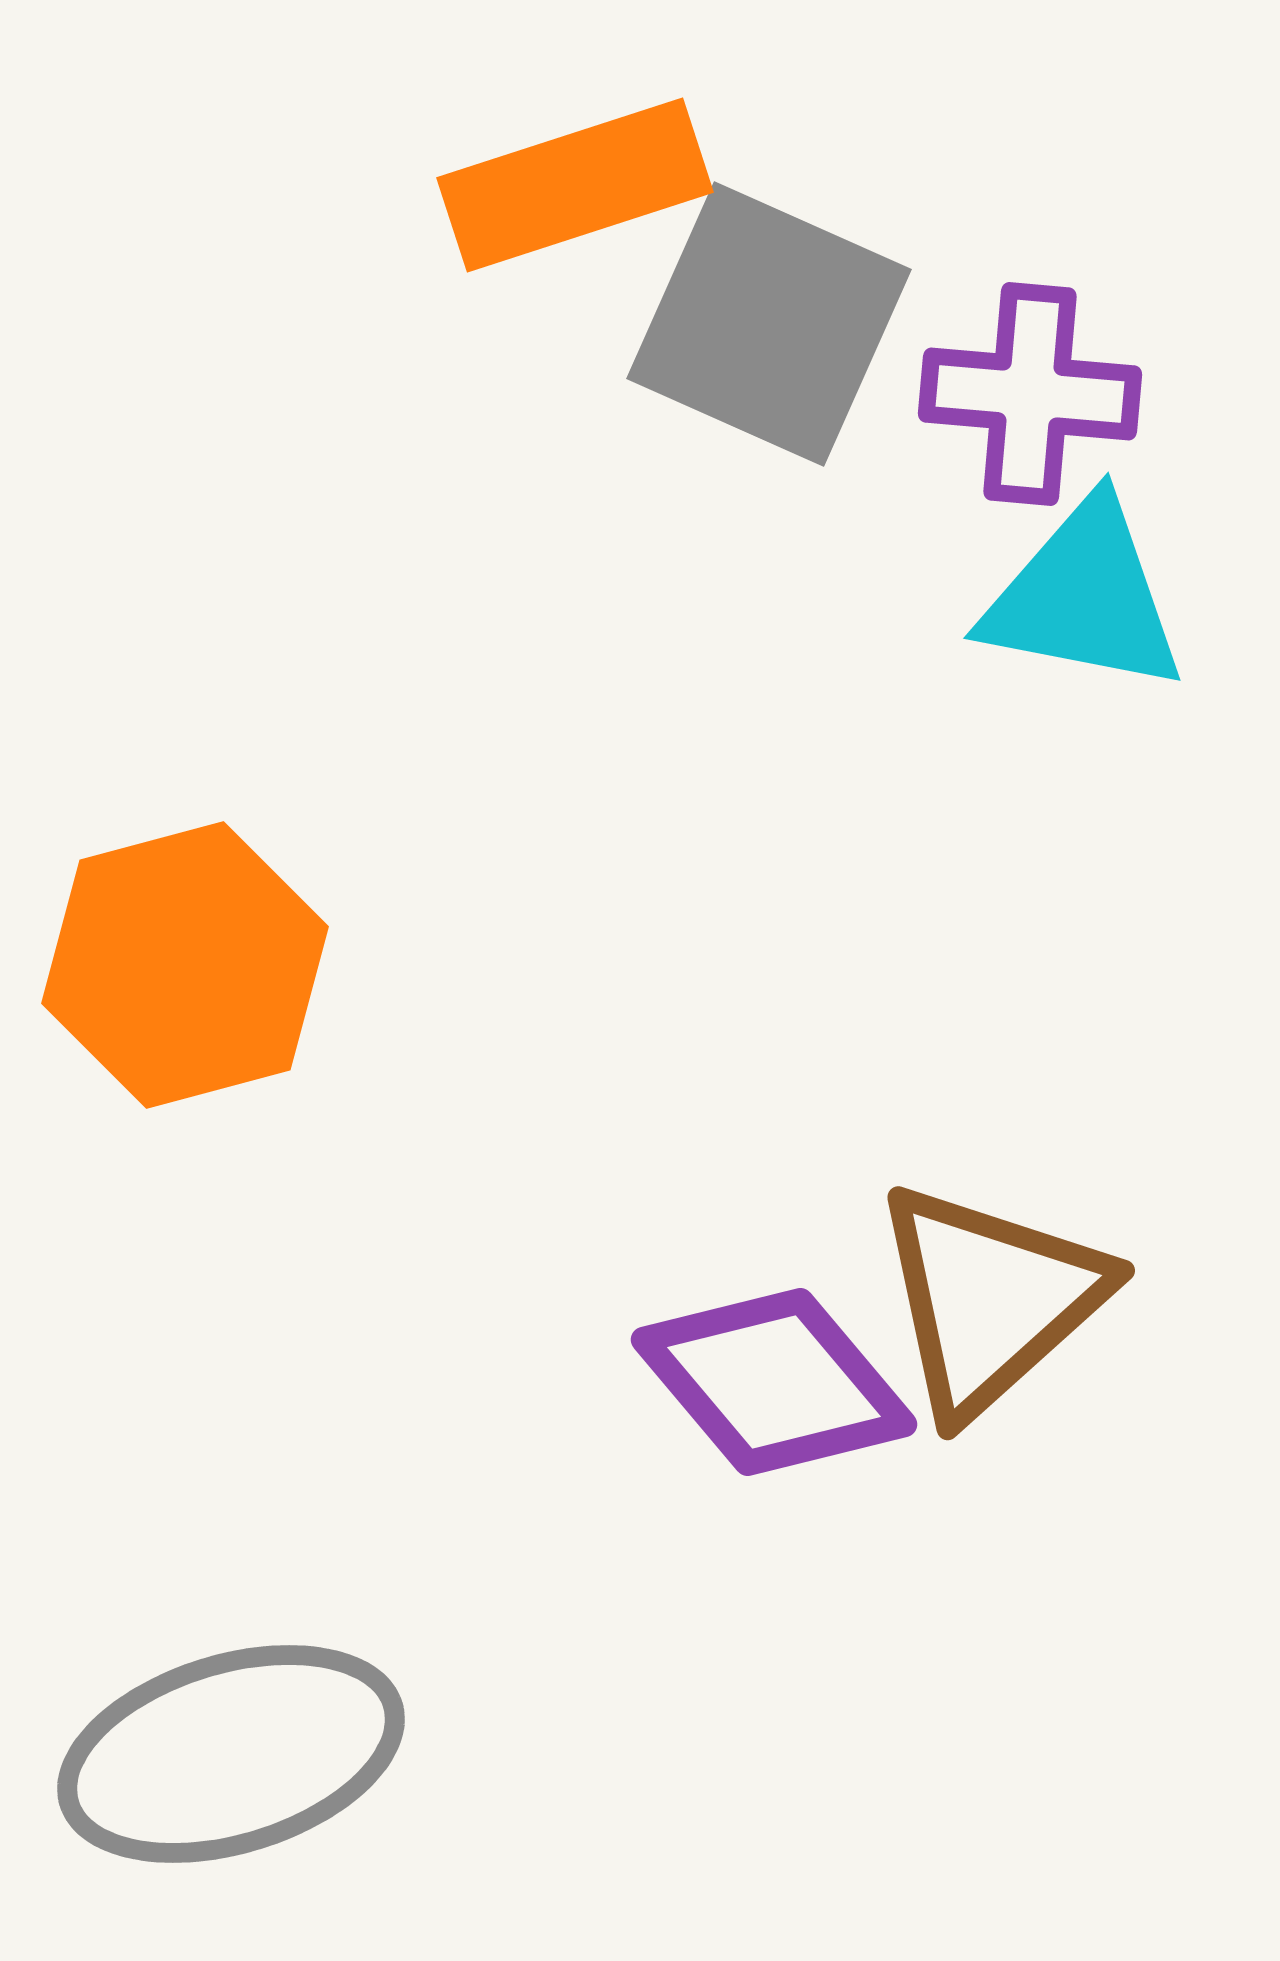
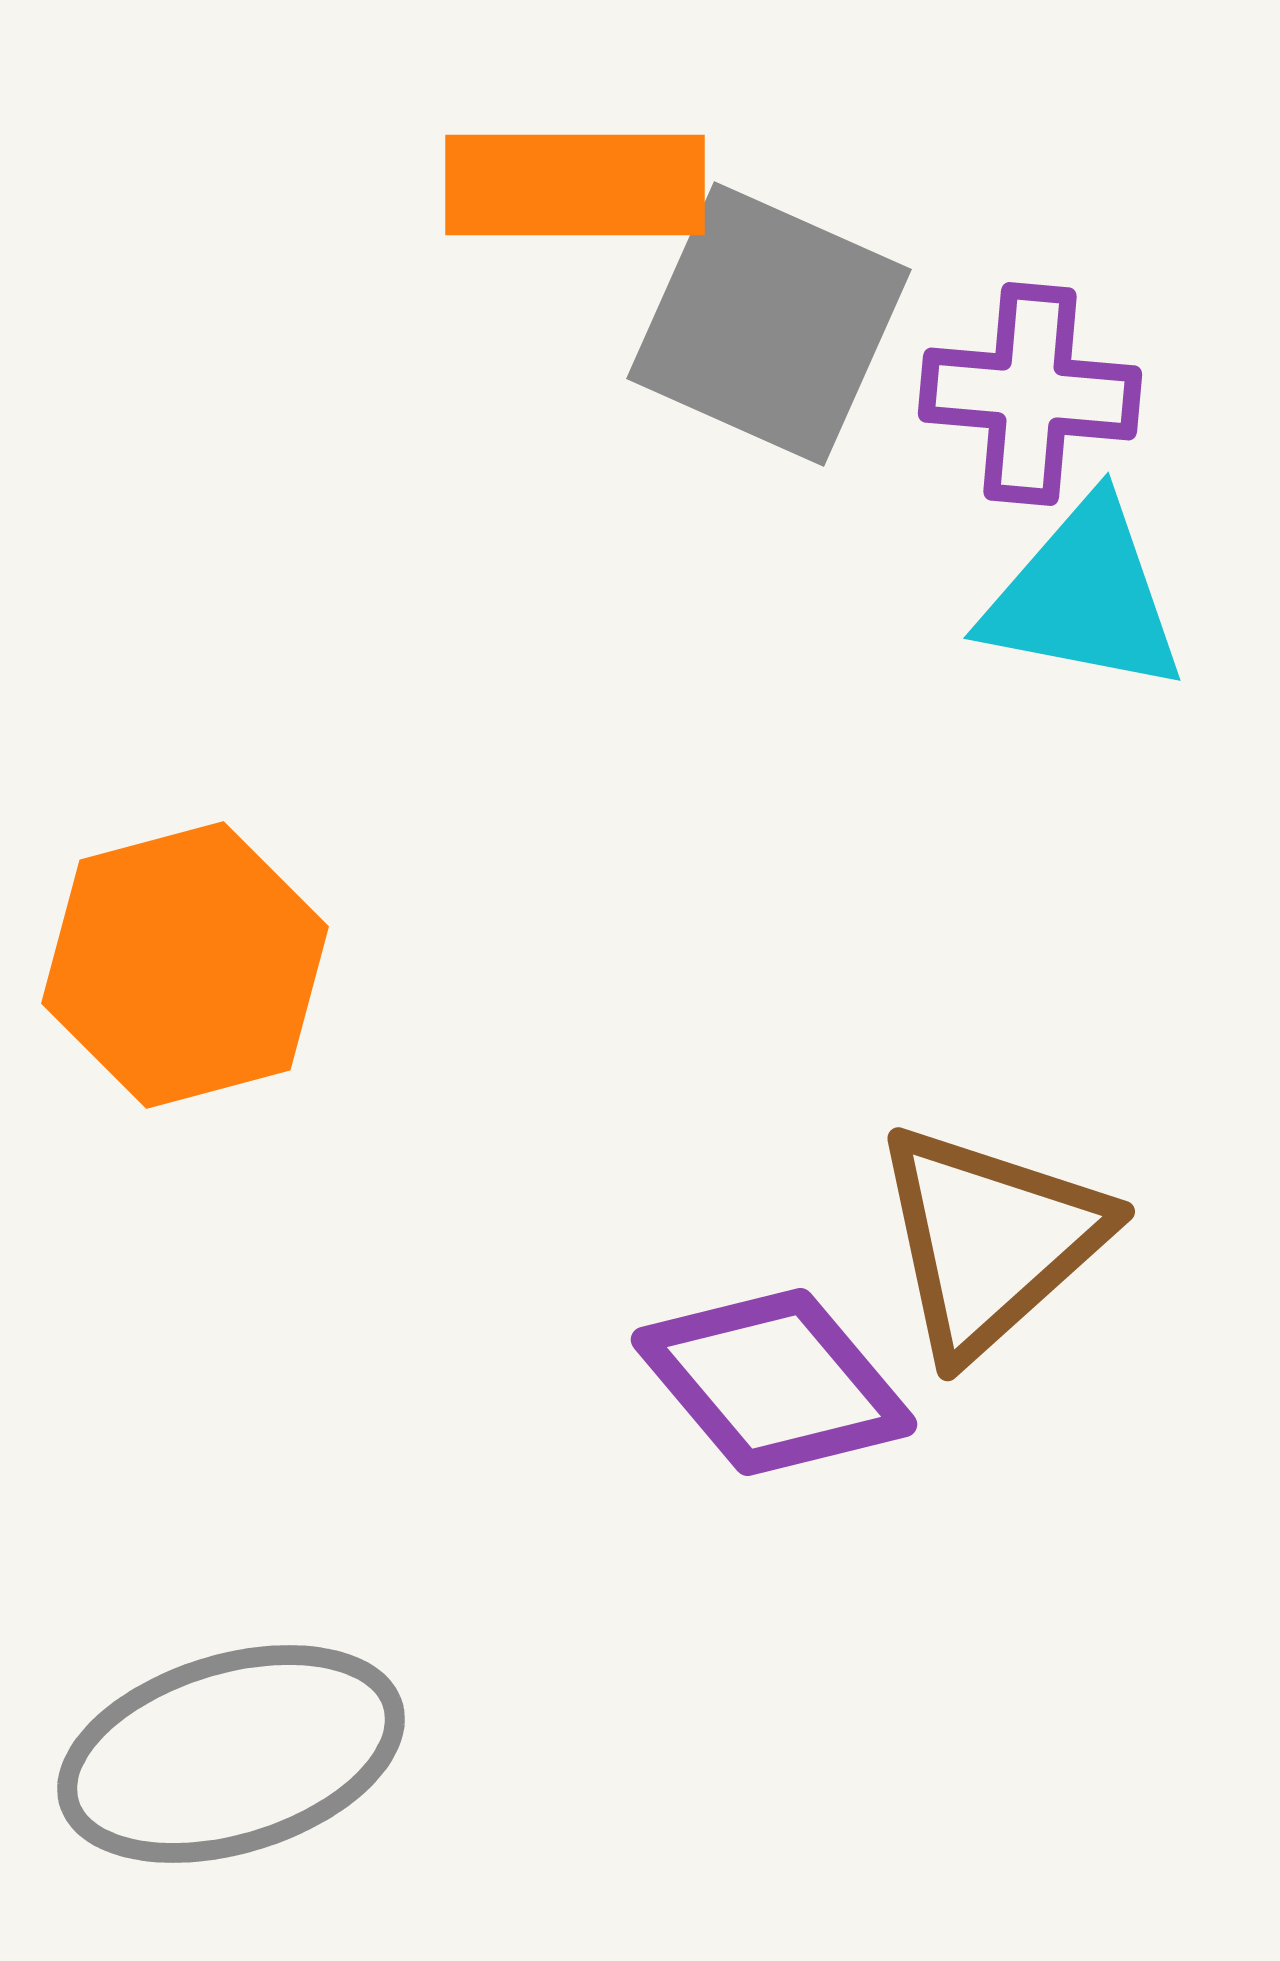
orange rectangle: rotated 18 degrees clockwise
brown triangle: moved 59 px up
